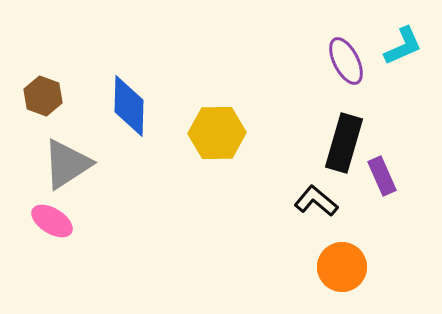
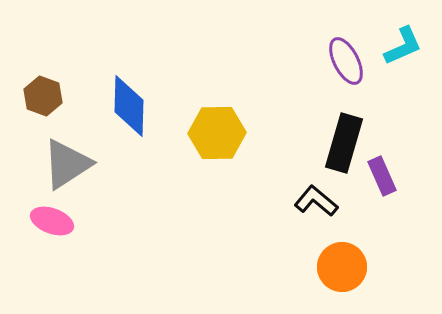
pink ellipse: rotated 12 degrees counterclockwise
